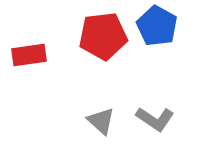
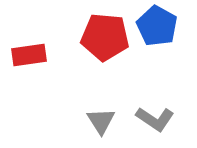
red pentagon: moved 2 px right, 1 px down; rotated 12 degrees clockwise
gray triangle: rotated 16 degrees clockwise
